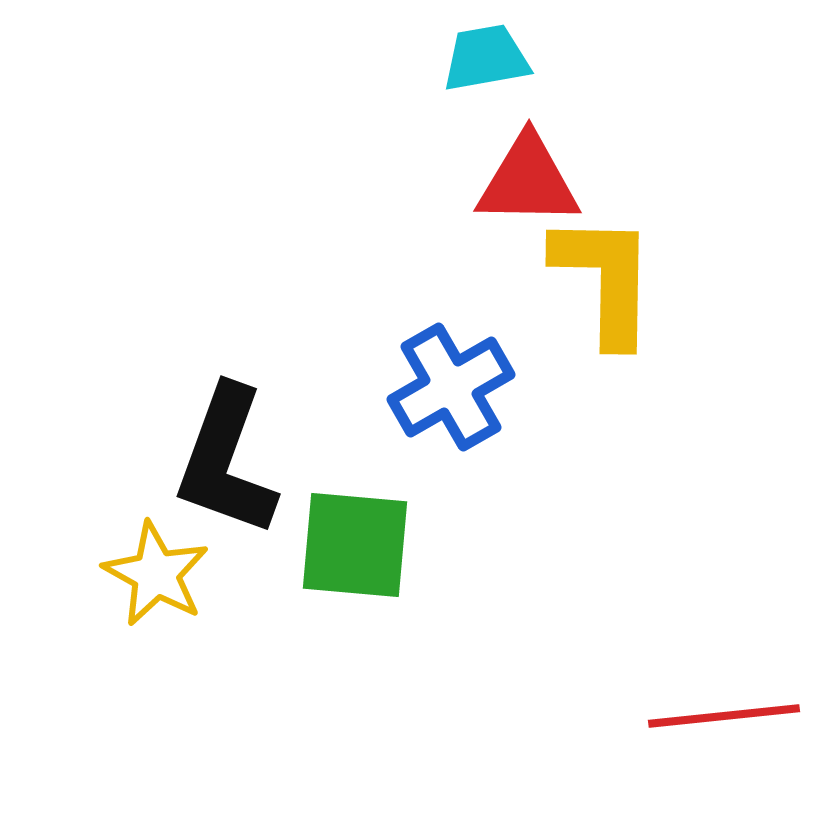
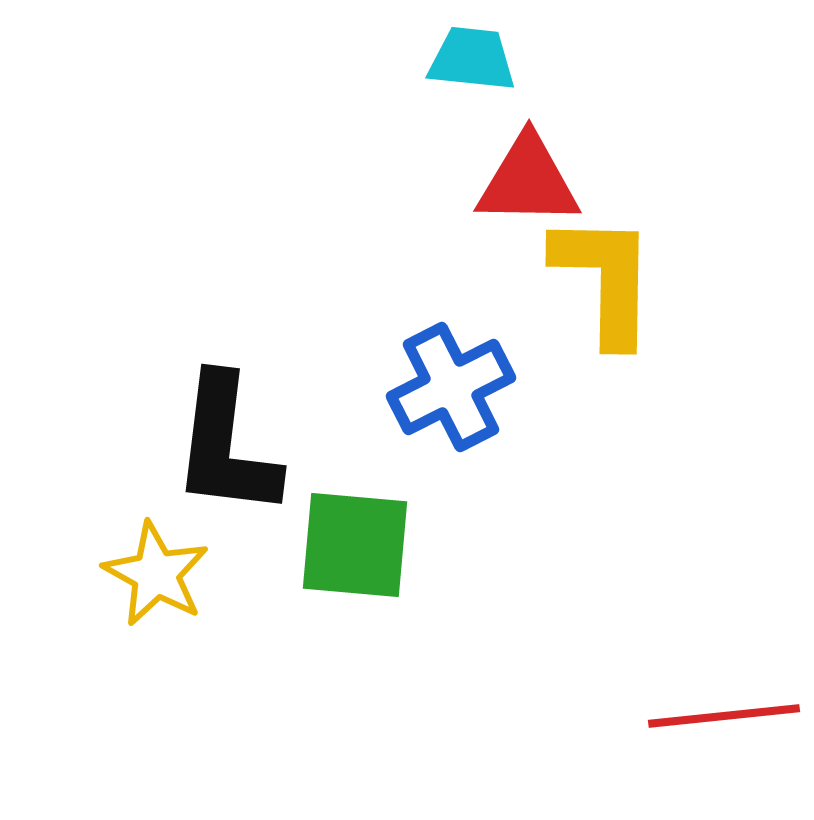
cyan trapezoid: moved 14 px left, 1 px down; rotated 16 degrees clockwise
blue cross: rotated 3 degrees clockwise
black L-shape: moved 15 px up; rotated 13 degrees counterclockwise
